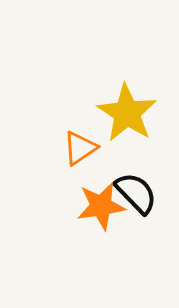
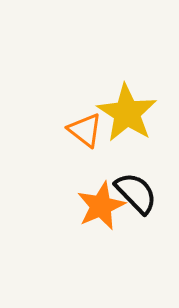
orange triangle: moved 5 px right, 18 px up; rotated 48 degrees counterclockwise
orange star: rotated 15 degrees counterclockwise
